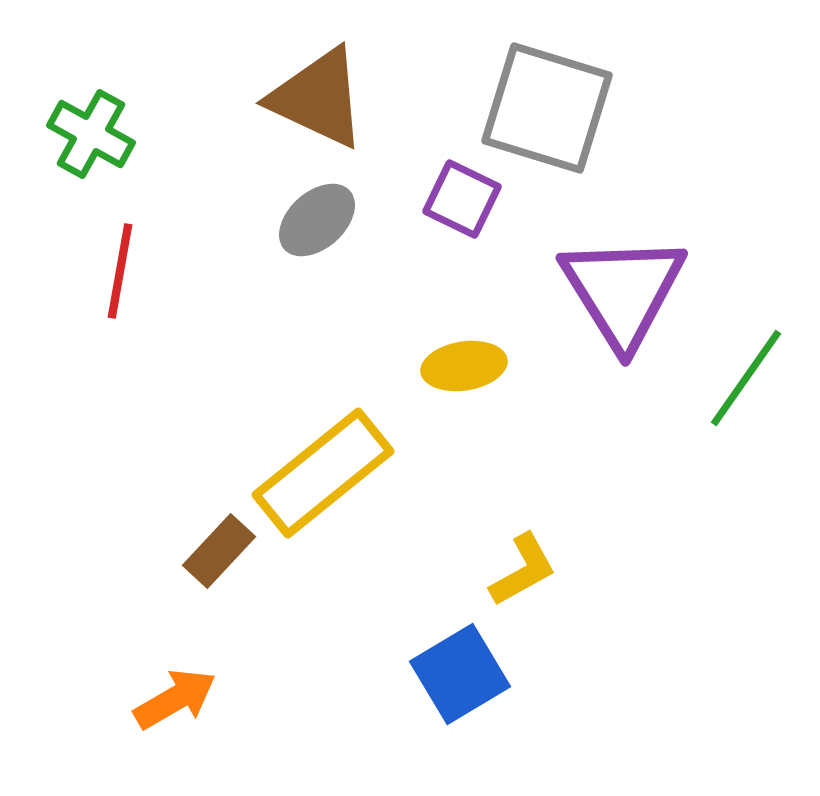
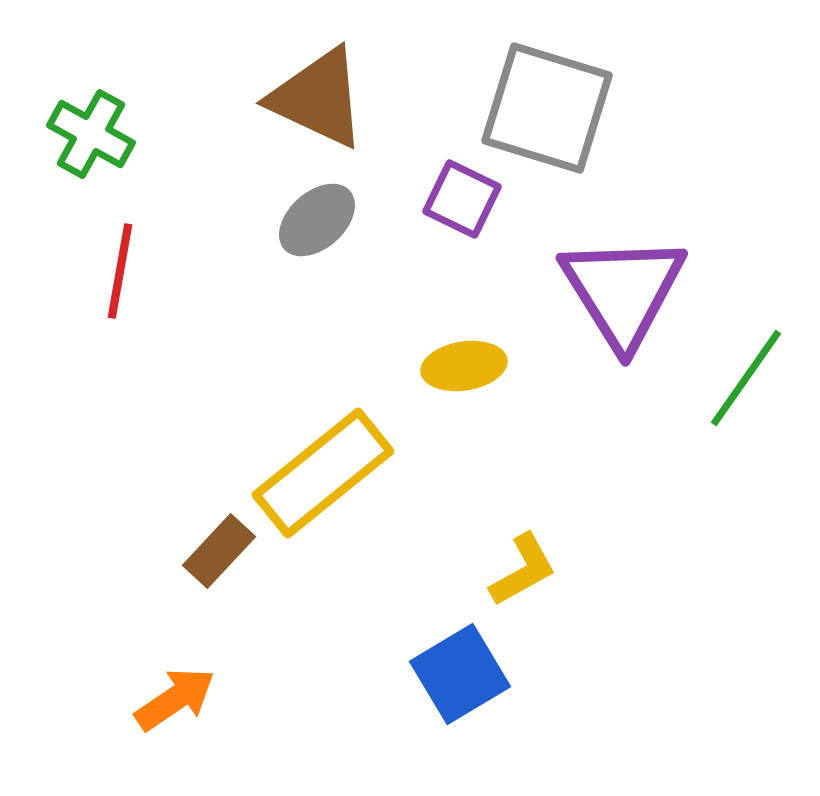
orange arrow: rotated 4 degrees counterclockwise
